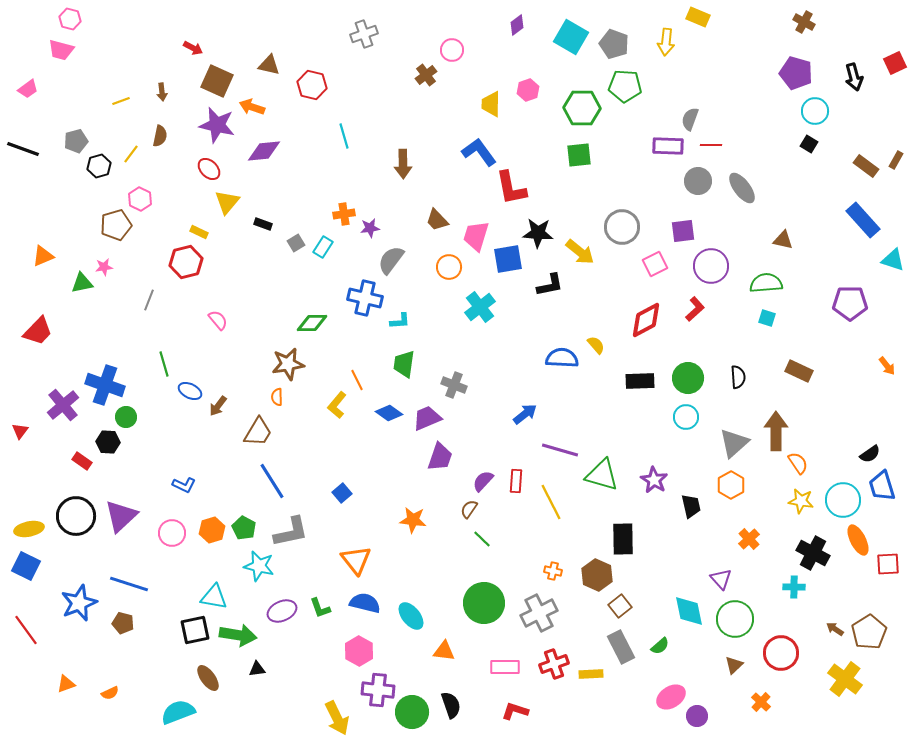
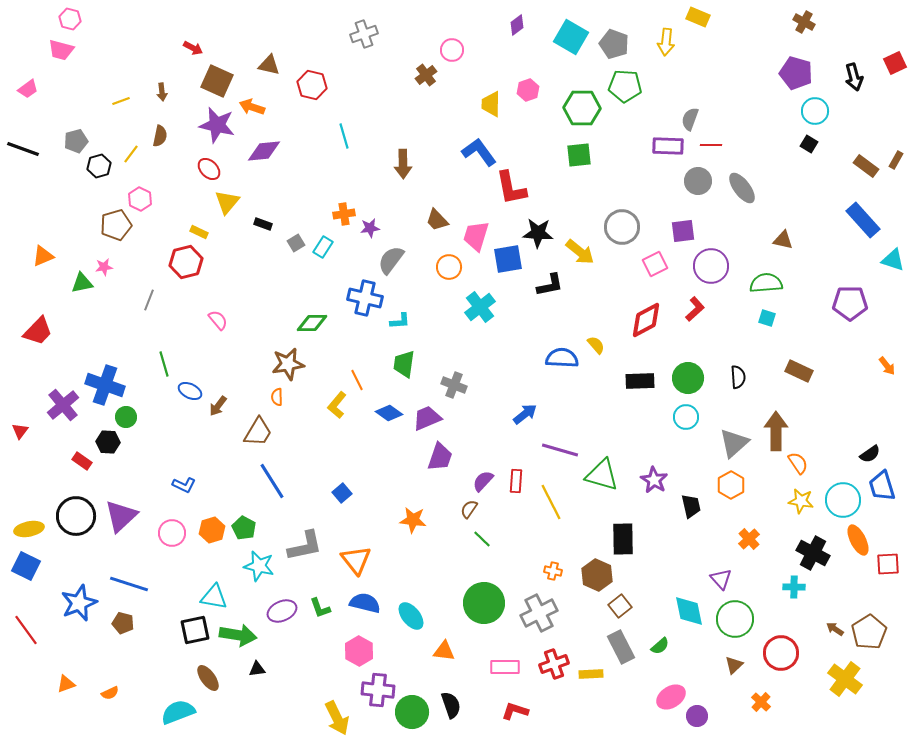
gray L-shape at (291, 532): moved 14 px right, 14 px down
